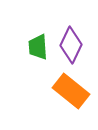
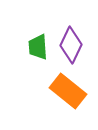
orange rectangle: moved 3 px left
